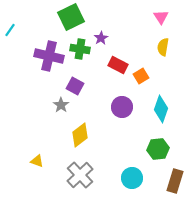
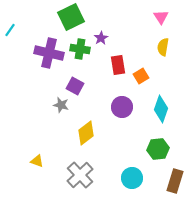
purple cross: moved 3 px up
red rectangle: rotated 54 degrees clockwise
gray star: rotated 21 degrees counterclockwise
yellow diamond: moved 6 px right, 2 px up
